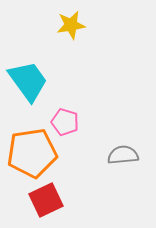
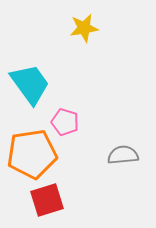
yellow star: moved 13 px right, 3 px down
cyan trapezoid: moved 2 px right, 3 px down
orange pentagon: moved 1 px down
red square: moved 1 px right; rotated 8 degrees clockwise
